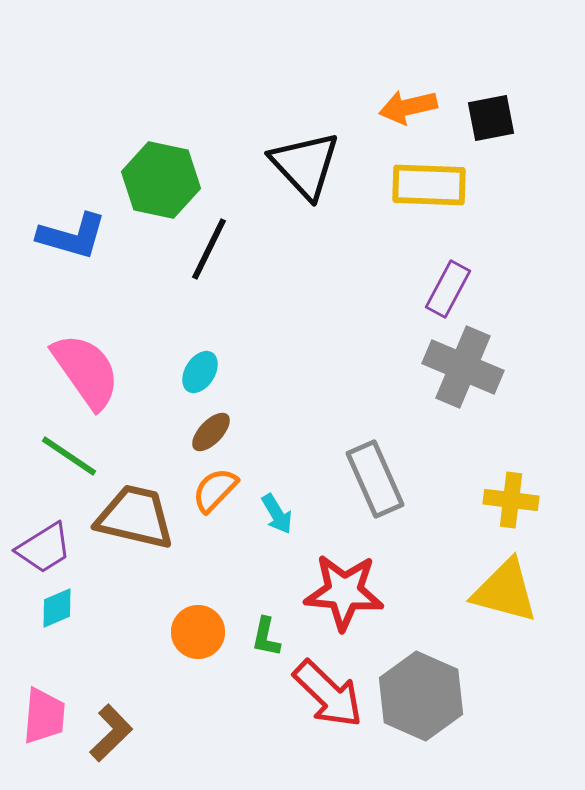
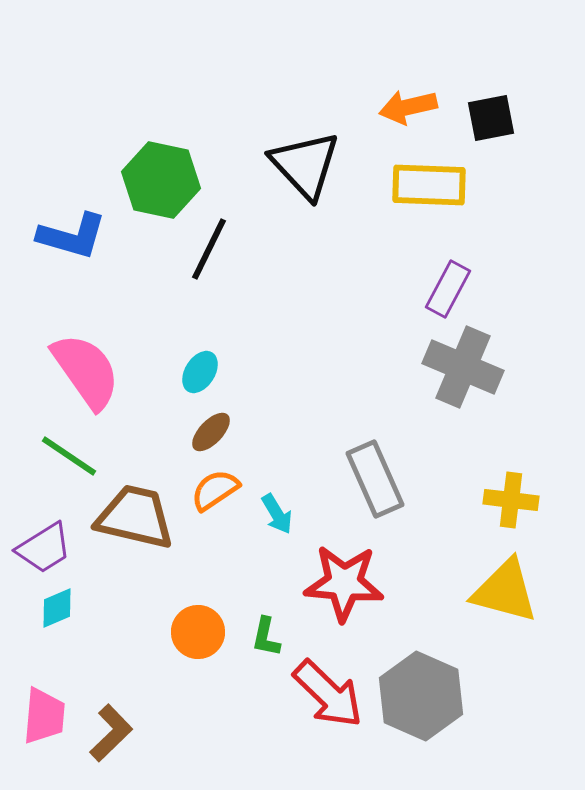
orange semicircle: rotated 12 degrees clockwise
red star: moved 9 px up
